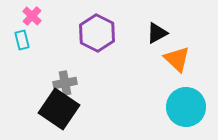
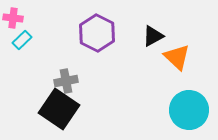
pink cross: moved 19 px left, 2 px down; rotated 36 degrees counterclockwise
black triangle: moved 4 px left, 3 px down
cyan rectangle: rotated 60 degrees clockwise
orange triangle: moved 2 px up
gray cross: moved 1 px right, 2 px up
cyan circle: moved 3 px right, 3 px down
